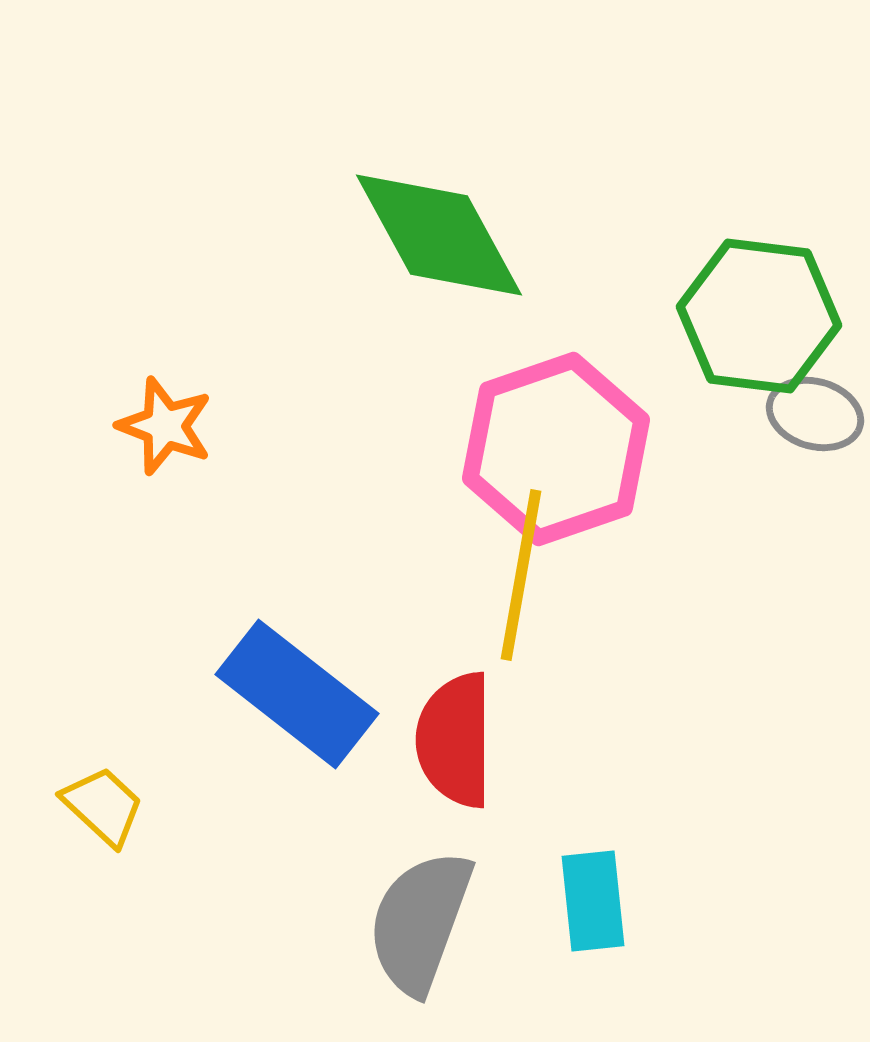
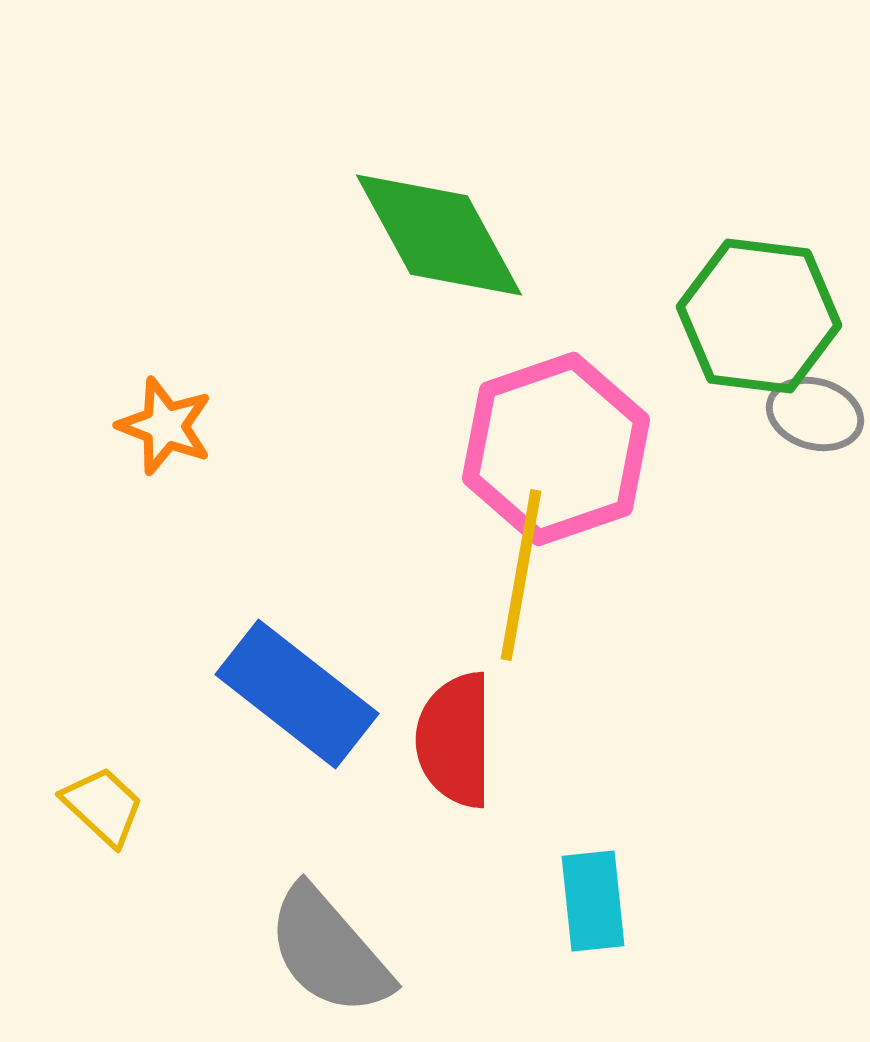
gray semicircle: moved 91 px left, 29 px down; rotated 61 degrees counterclockwise
